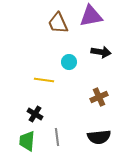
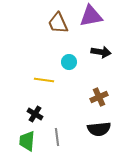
black semicircle: moved 8 px up
